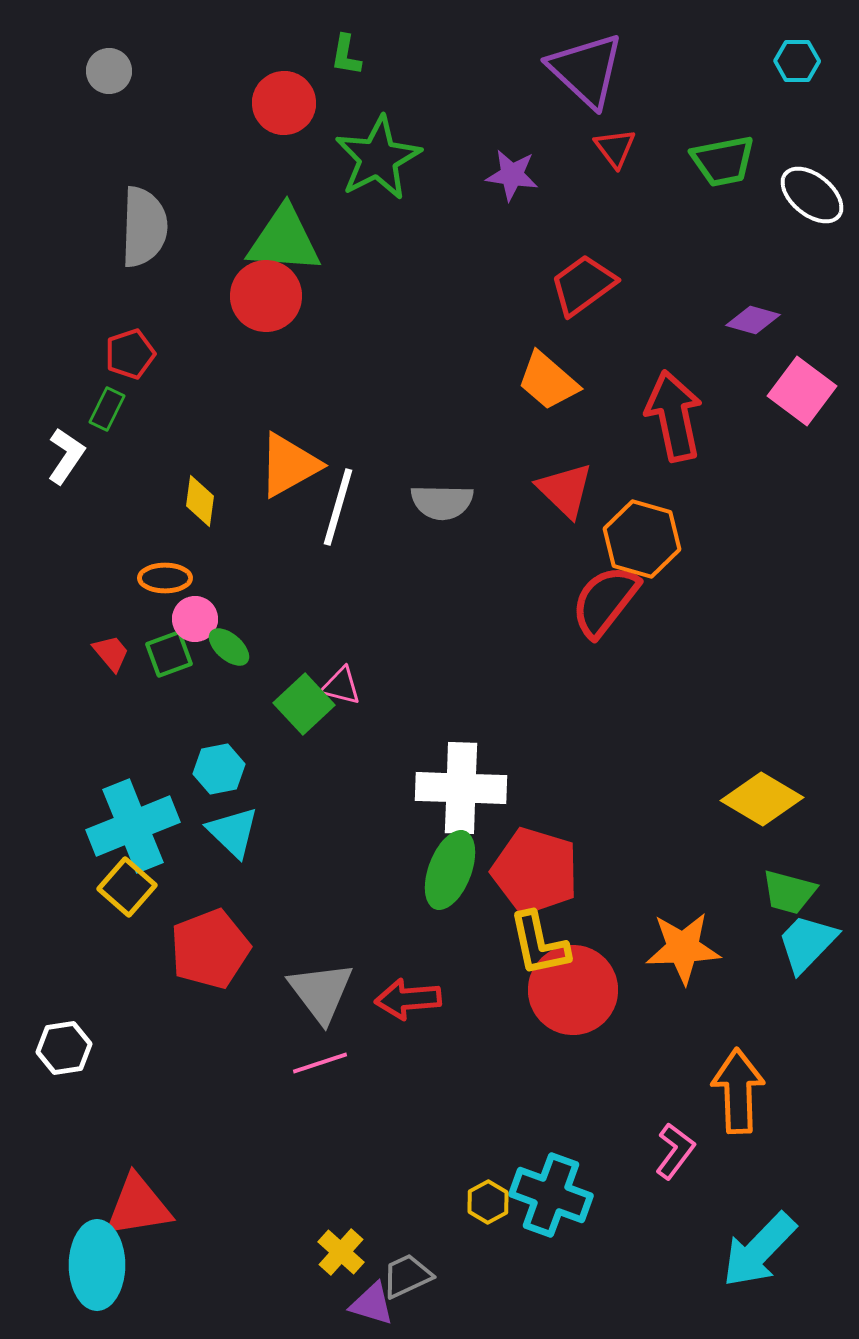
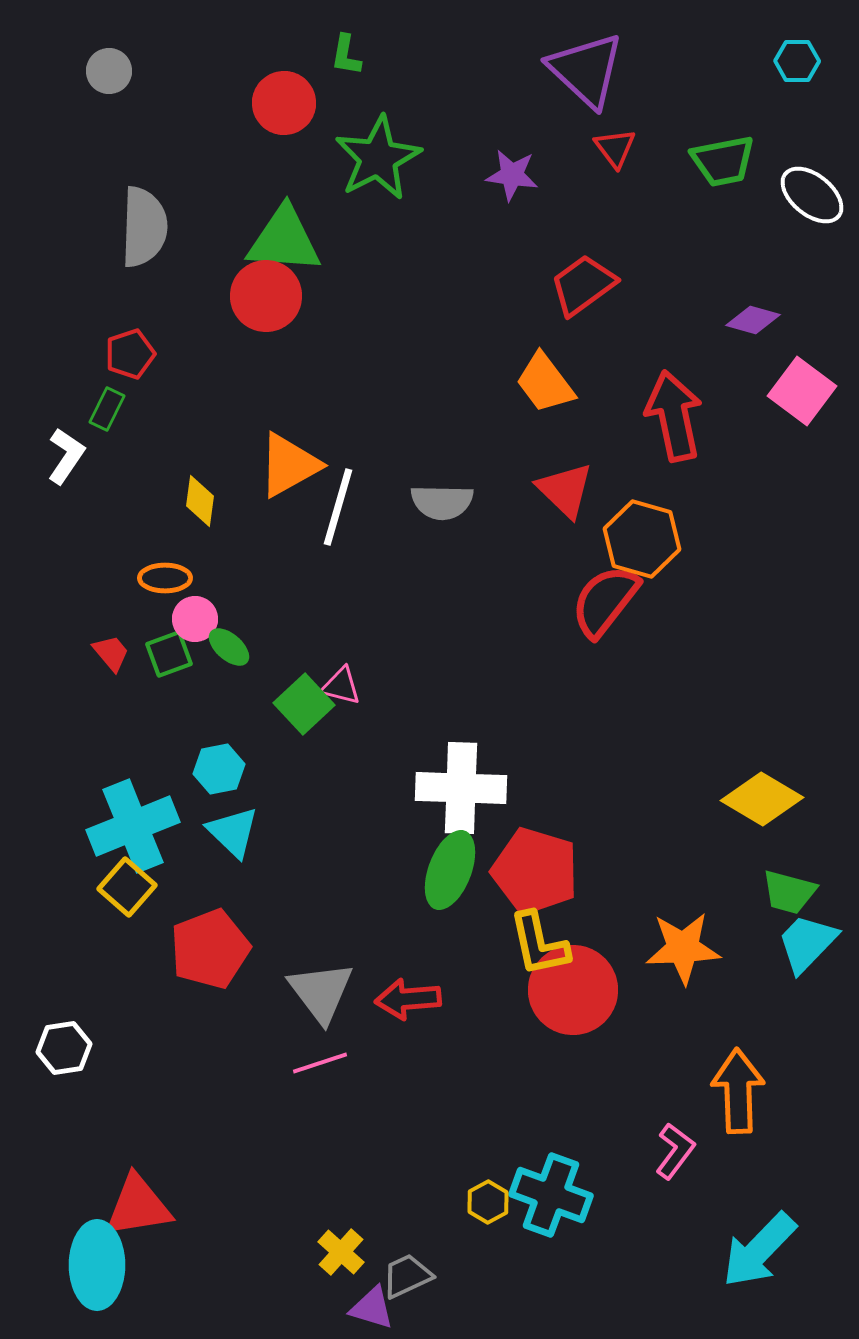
orange trapezoid at (548, 381): moved 3 px left, 2 px down; rotated 12 degrees clockwise
purple triangle at (372, 1304): moved 4 px down
